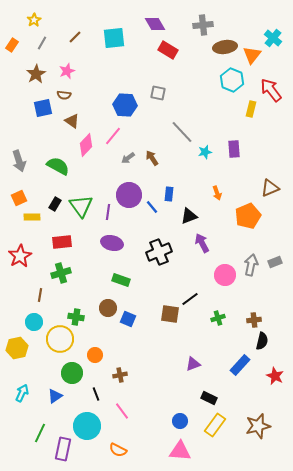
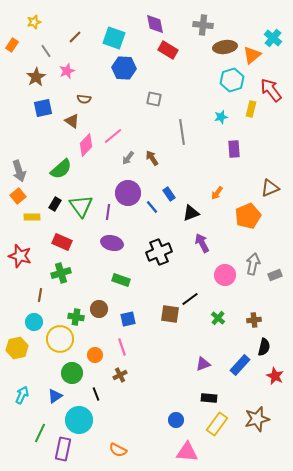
yellow star at (34, 20): moved 2 px down; rotated 16 degrees clockwise
purple diamond at (155, 24): rotated 20 degrees clockwise
gray cross at (203, 25): rotated 12 degrees clockwise
cyan square at (114, 38): rotated 25 degrees clockwise
gray line at (42, 43): moved 4 px right, 8 px down; rotated 64 degrees counterclockwise
orange triangle at (252, 55): rotated 12 degrees clockwise
brown star at (36, 74): moved 3 px down
cyan hexagon at (232, 80): rotated 20 degrees clockwise
gray square at (158, 93): moved 4 px left, 6 px down
brown semicircle at (64, 95): moved 20 px right, 4 px down
blue hexagon at (125, 105): moved 1 px left, 37 px up
gray line at (182, 132): rotated 35 degrees clockwise
pink line at (113, 136): rotated 12 degrees clockwise
cyan star at (205, 152): moved 16 px right, 35 px up
gray arrow at (128, 158): rotated 16 degrees counterclockwise
gray arrow at (19, 161): moved 10 px down
green semicircle at (58, 166): moved 3 px right, 3 px down; rotated 110 degrees clockwise
orange arrow at (217, 193): rotated 56 degrees clockwise
blue rectangle at (169, 194): rotated 40 degrees counterclockwise
purple circle at (129, 195): moved 1 px left, 2 px up
orange square at (19, 198): moved 1 px left, 2 px up; rotated 14 degrees counterclockwise
black triangle at (189, 216): moved 2 px right, 3 px up
red rectangle at (62, 242): rotated 30 degrees clockwise
red star at (20, 256): rotated 25 degrees counterclockwise
gray rectangle at (275, 262): moved 13 px down
gray arrow at (251, 265): moved 2 px right, 1 px up
brown circle at (108, 308): moved 9 px left, 1 px down
green cross at (218, 318): rotated 32 degrees counterclockwise
blue square at (128, 319): rotated 35 degrees counterclockwise
black semicircle at (262, 341): moved 2 px right, 6 px down
purple triangle at (193, 364): moved 10 px right
brown cross at (120, 375): rotated 16 degrees counterclockwise
cyan arrow at (22, 393): moved 2 px down
black rectangle at (209, 398): rotated 21 degrees counterclockwise
pink line at (122, 411): moved 64 px up; rotated 18 degrees clockwise
blue circle at (180, 421): moved 4 px left, 1 px up
yellow rectangle at (215, 425): moved 2 px right, 1 px up
cyan circle at (87, 426): moved 8 px left, 6 px up
brown star at (258, 426): moved 1 px left, 7 px up
pink triangle at (180, 451): moved 7 px right, 1 px down
